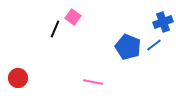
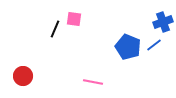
pink square: moved 1 px right, 2 px down; rotated 28 degrees counterclockwise
red circle: moved 5 px right, 2 px up
